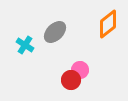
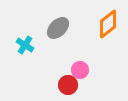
gray ellipse: moved 3 px right, 4 px up
red circle: moved 3 px left, 5 px down
